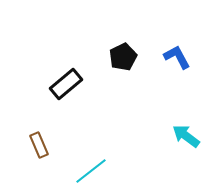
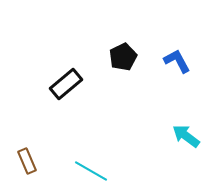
blue L-shape: moved 4 px down
brown rectangle: moved 12 px left, 16 px down
cyan line: rotated 68 degrees clockwise
